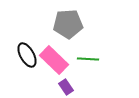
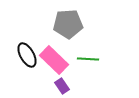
purple rectangle: moved 4 px left, 1 px up
